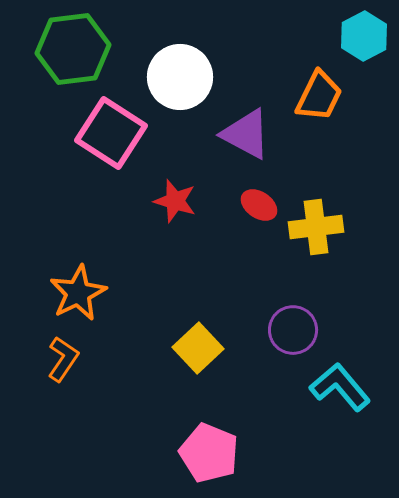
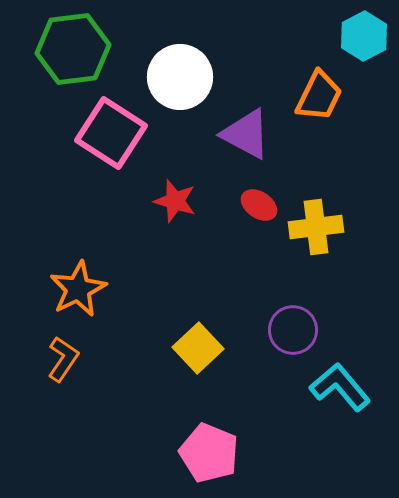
orange star: moved 4 px up
